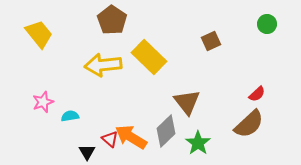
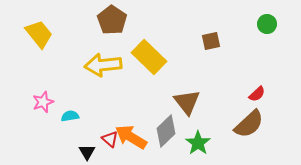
brown square: rotated 12 degrees clockwise
